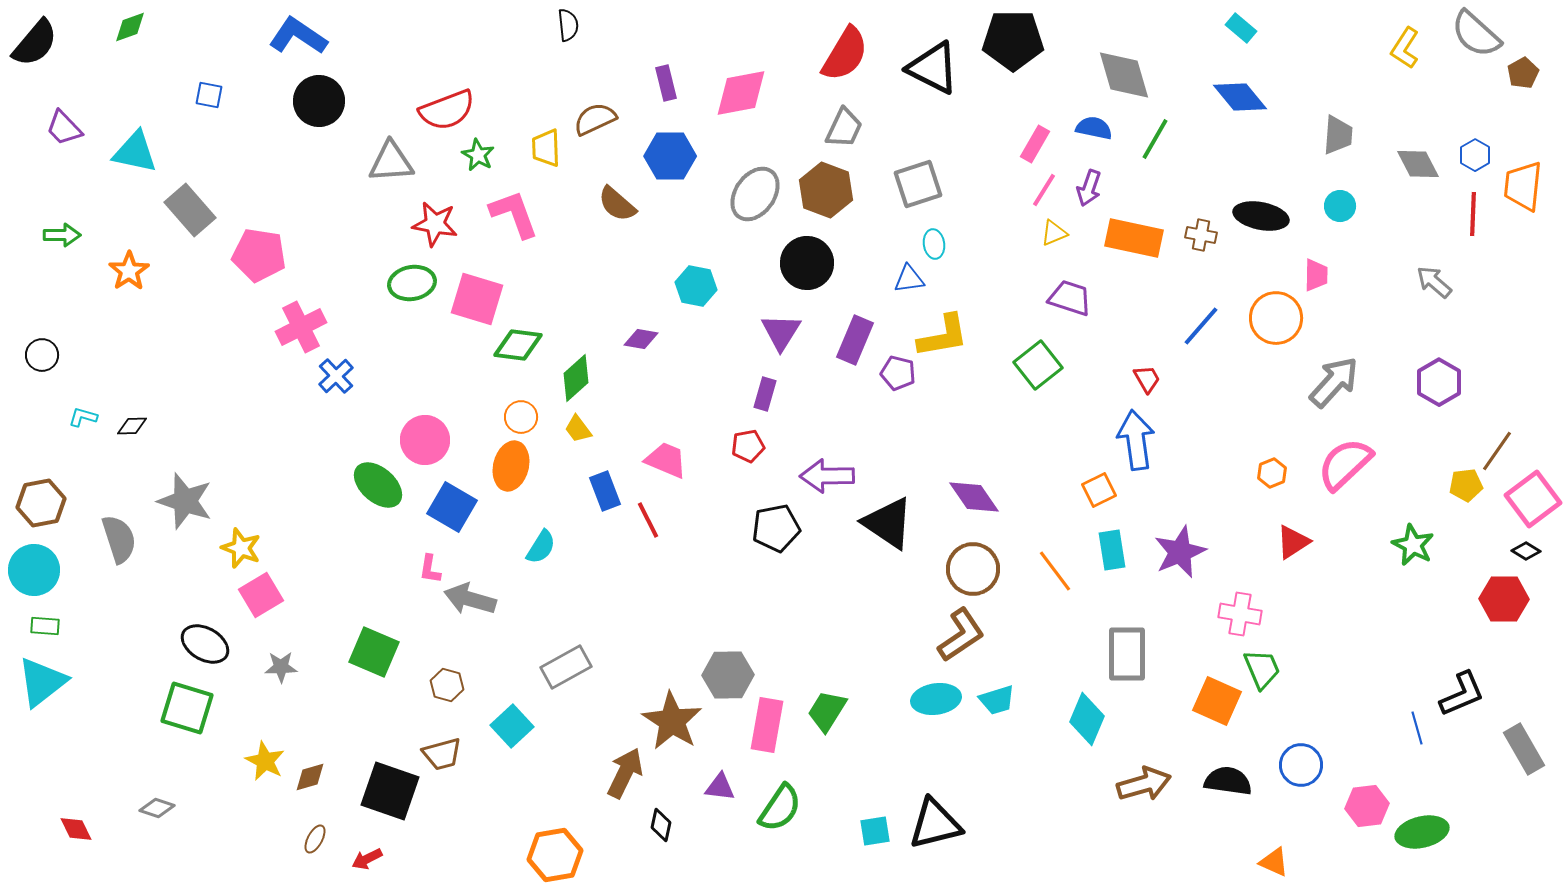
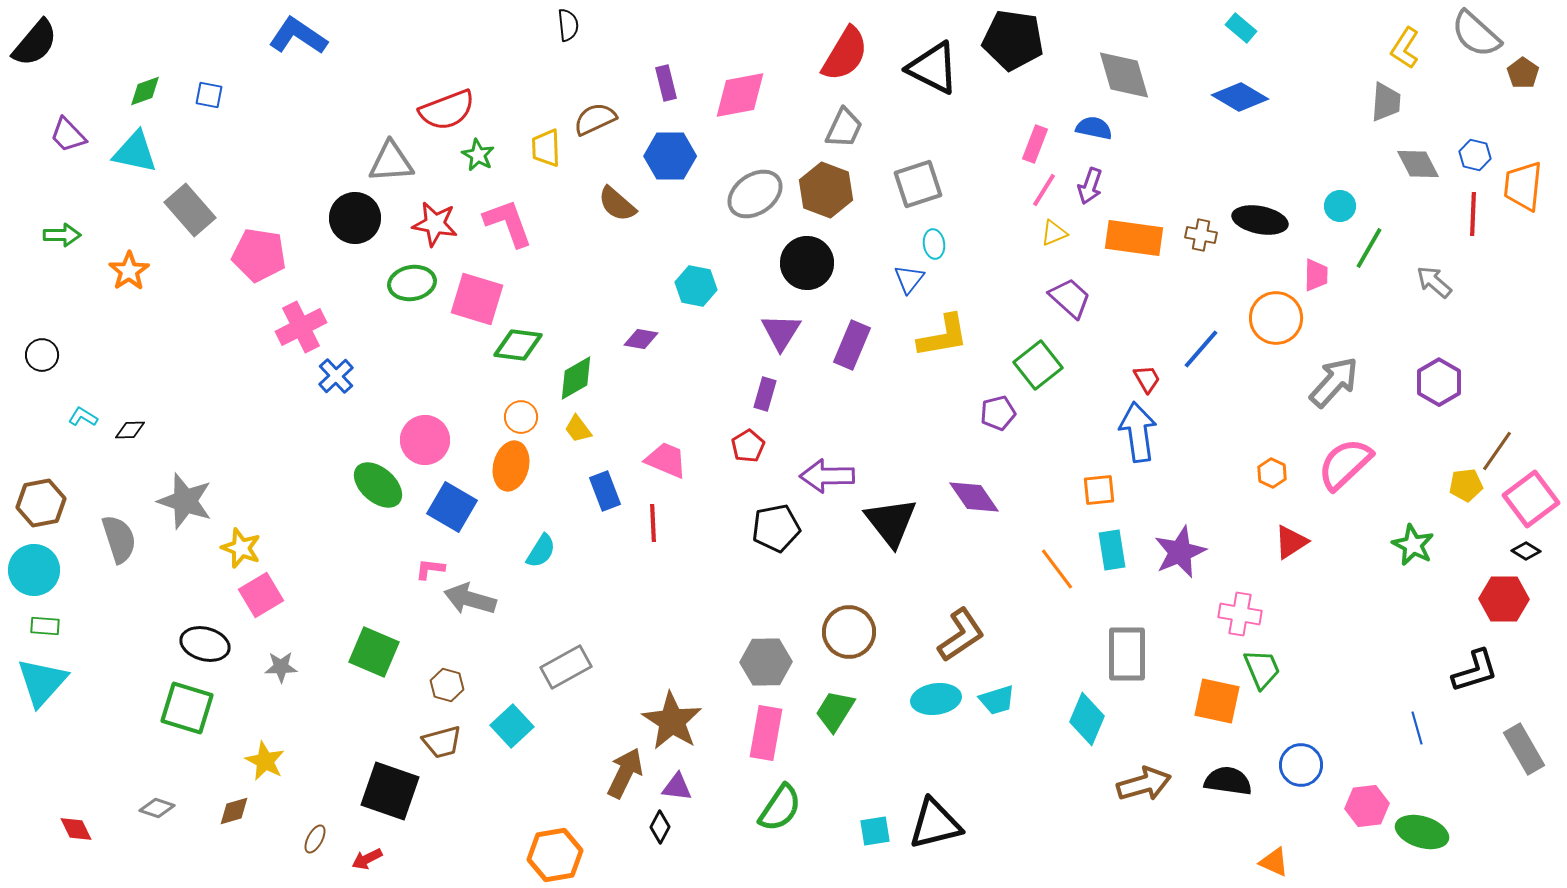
green diamond at (130, 27): moved 15 px right, 64 px down
black pentagon at (1013, 40): rotated 8 degrees clockwise
brown pentagon at (1523, 73): rotated 8 degrees counterclockwise
pink diamond at (741, 93): moved 1 px left, 2 px down
blue diamond at (1240, 97): rotated 20 degrees counterclockwise
black circle at (319, 101): moved 36 px right, 117 px down
purple trapezoid at (64, 128): moved 4 px right, 7 px down
gray trapezoid at (1338, 135): moved 48 px right, 33 px up
green line at (1155, 139): moved 214 px right, 109 px down
pink rectangle at (1035, 144): rotated 9 degrees counterclockwise
blue hexagon at (1475, 155): rotated 16 degrees counterclockwise
purple arrow at (1089, 188): moved 1 px right, 2 px up
gray ellipse at (755, 194): rotated 20 degrees clockwise
pink L-shape at (514, 214): moved 6 px left, 9 px down
black ellipse at (1261, 216): moved 1 px left, 4 px down
orange rectangle at (1134, 238): rotated 4 degrees counterclockwise
blue triangle at (909, 279): rotated 44 degrees counterclockwise
purple trapezoid at (1070, 298): rotated 24 degrees clockwise
blue line at (1201, 326): moved 23 px down
purple rectangle at (855, 340): moved 3 px left, 5 px down
purple pentagon at (898, 373): moved 100 px right, 40 px down; rotated 28 degrees counterclockwise
green diamond at (576, 378): rotated 12 degrees clockwise
cyan L-shape at (83, 417): rotated 16 degrees clockwise
black diamond at (132, 426): moved 2 px left, 4 px down
blue arrow at (1136, 440): moved 2 px right, 8 px up
red pentagon at (748, 446): rotated 20 degrees counterclockwise
orange hexagon at (1272, 473): rotated 12 degrees counterclockwise
orange square at (1099, 490): rotated 20 degrees clockwise
pink square at (1533, 499): moved 2 px left
red line at (648, 520): moved 5 px right, 3 px down; rotated 24 degrees clockwise
black triangle at (888, 523): moved 3 px right, 1 px up; rotated 18 degrees clockwise
red triangle at (1293, 542): moved 2 px left
cyan semicircle at (541, 547): moved 4 px down
pink L-shape at (430, 569): rotated 88 degrees clockwise
brown circle at (973, 569): moved 124 px left, 63 px down
orange line at (1055, 571): moved 2 px right, 2 px up
black ellipse at (205, 644): rotated 15 degrees counterclockwise
gray hexagon at (728, 675): moved 38 px right, 13 px up
cyan triangle at (42, 682): rotated 10 degrees counterclockwise
black L-shape at (1462, 694): moved 13 px right, 23 px up; rotated 6 degrees clockwise
orange square at (1217, 701): rotated 12 degrees counterclockwise
green trapezoid at (827, 711): moved 8 px right
pink rectangle at (767, 725): moved 1 px left, 8 px down
brown trapezoid at (442, 754): moved 12 px up
brown diamond at (310, 777): moved 76 px left, 34 px down
purple triangle at (720, 787): moved 43 px left
black diamond at (661, 825): moved 1 px left, 2 px down; rotated 16 degrees clockwise
green ellipse at (1422, 832): rotated 30 degrees clockwise
